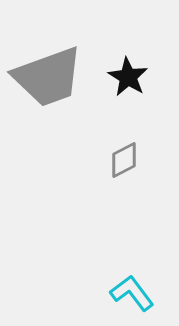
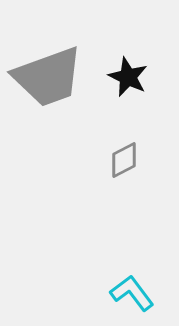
black star: rotated 6 degrees counterclockwise
